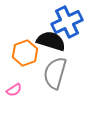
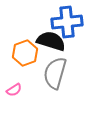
blue cross: rotated 20 degrees clockwise
